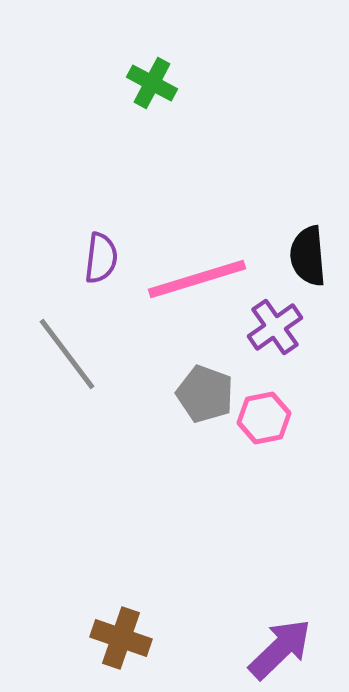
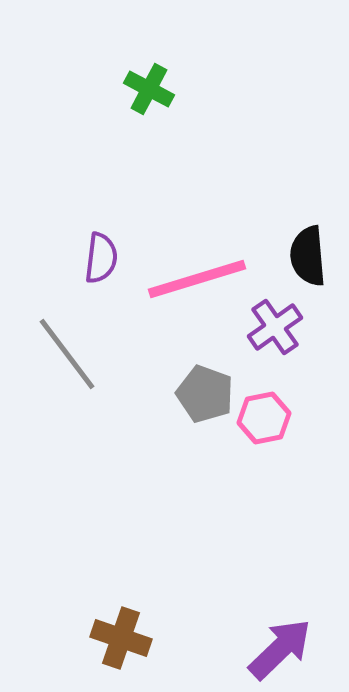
green cross: moved 3 px left, 6 px down
